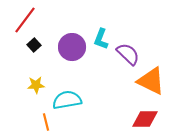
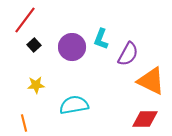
purple semicircle: rotated 75 degrees clockwise
cyan semicircle: moved 7 px right, 5 px down
orange line: moved 22 px left, 1 px down
